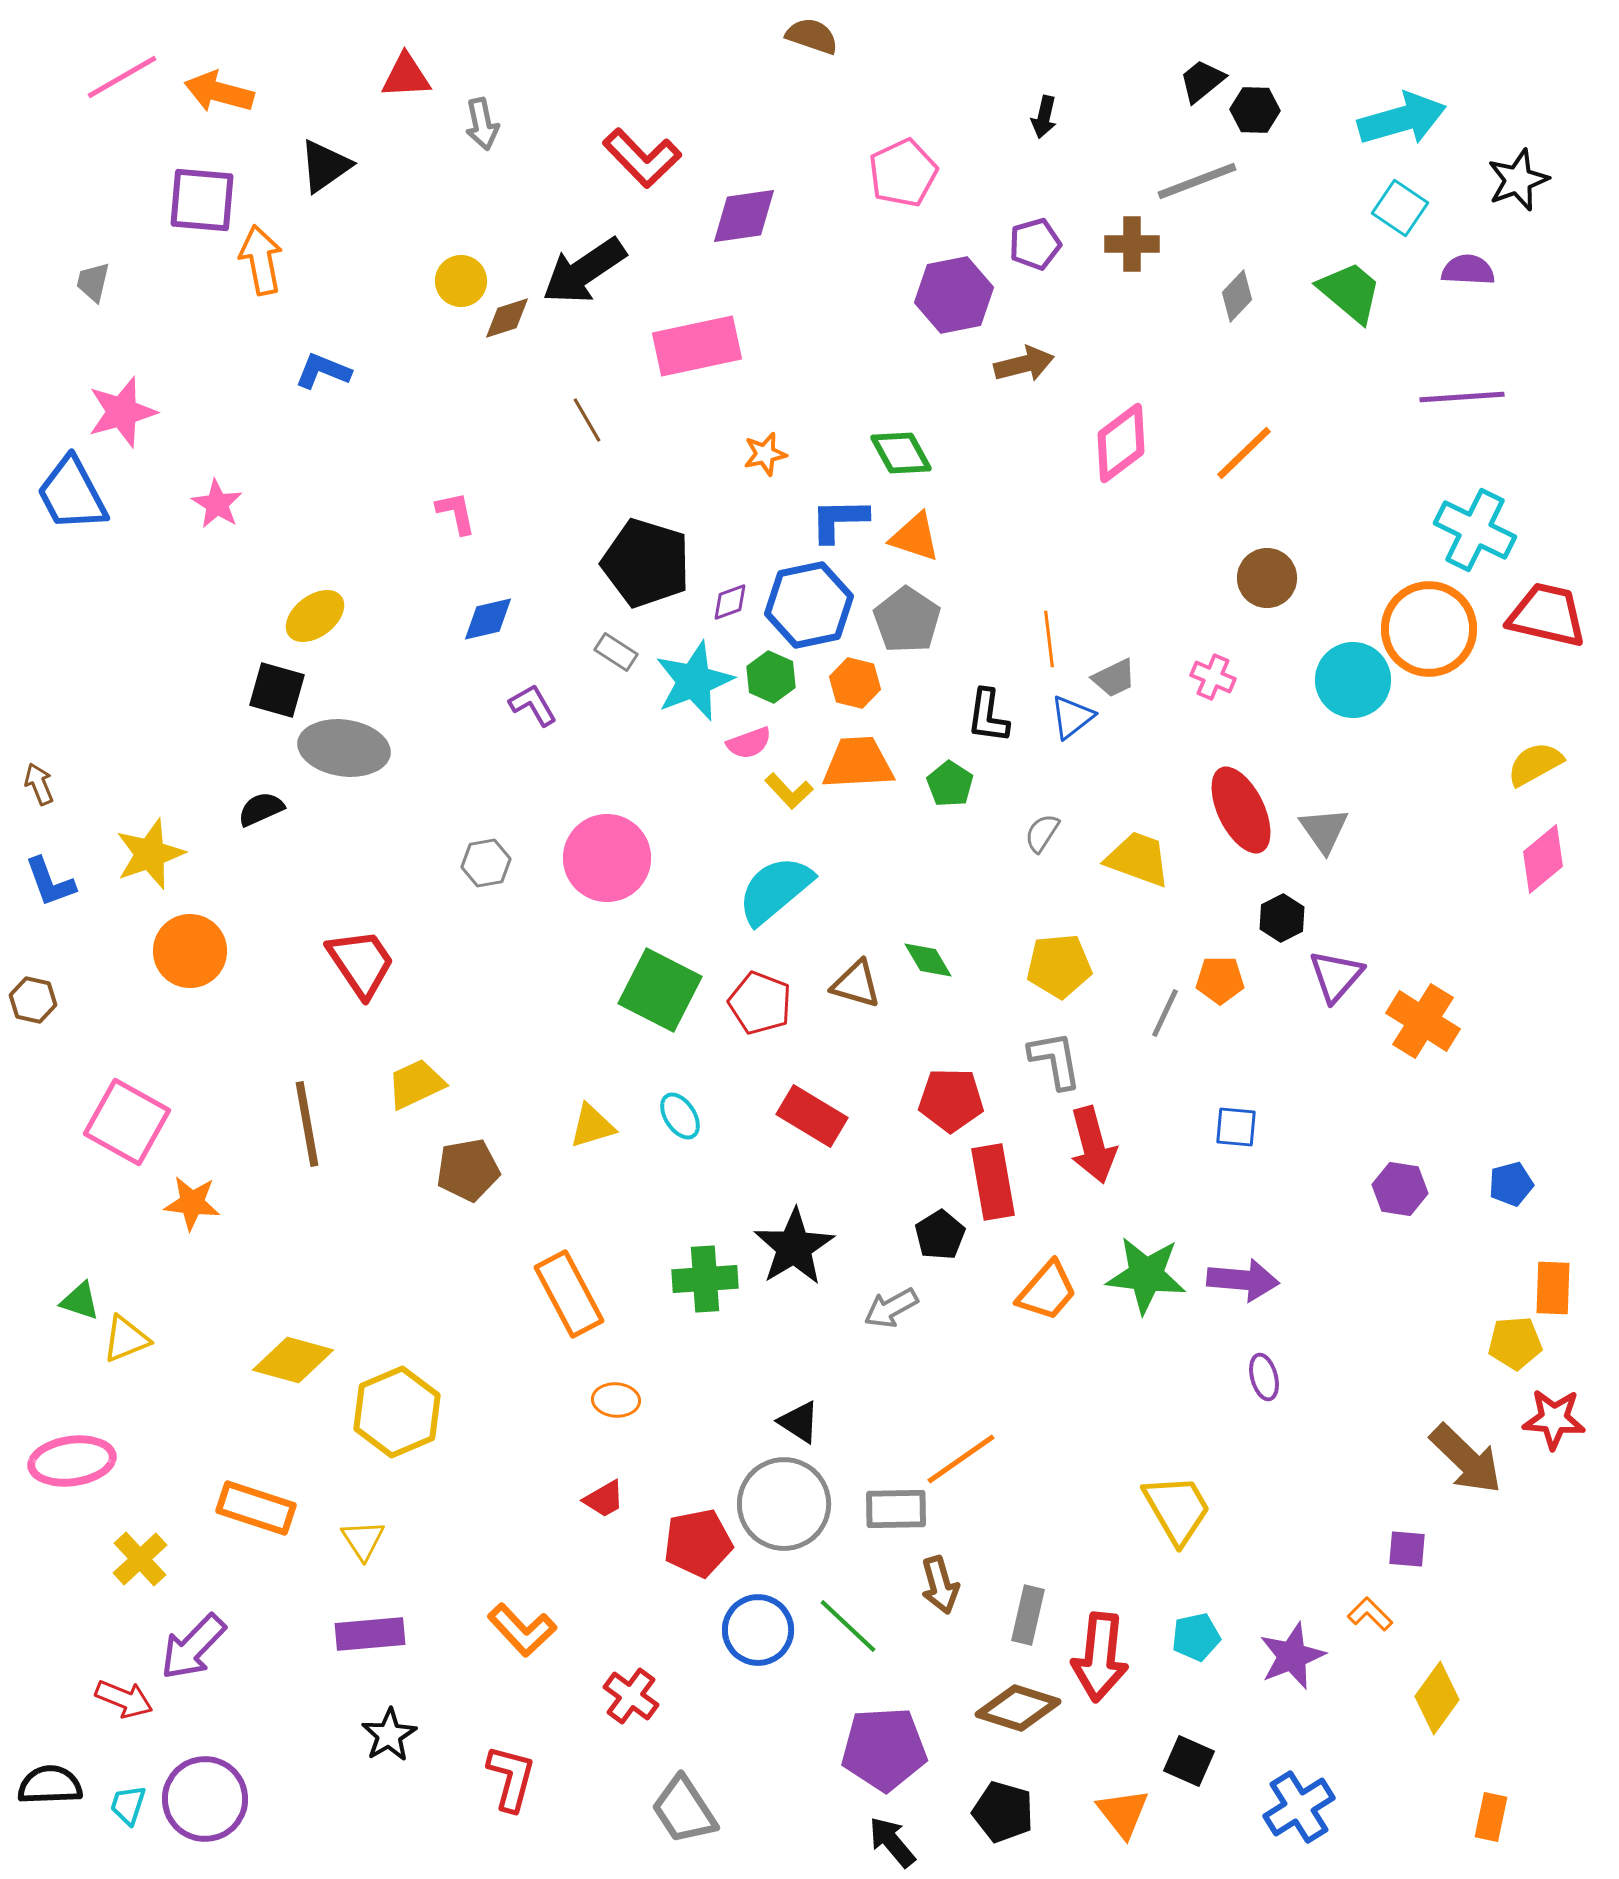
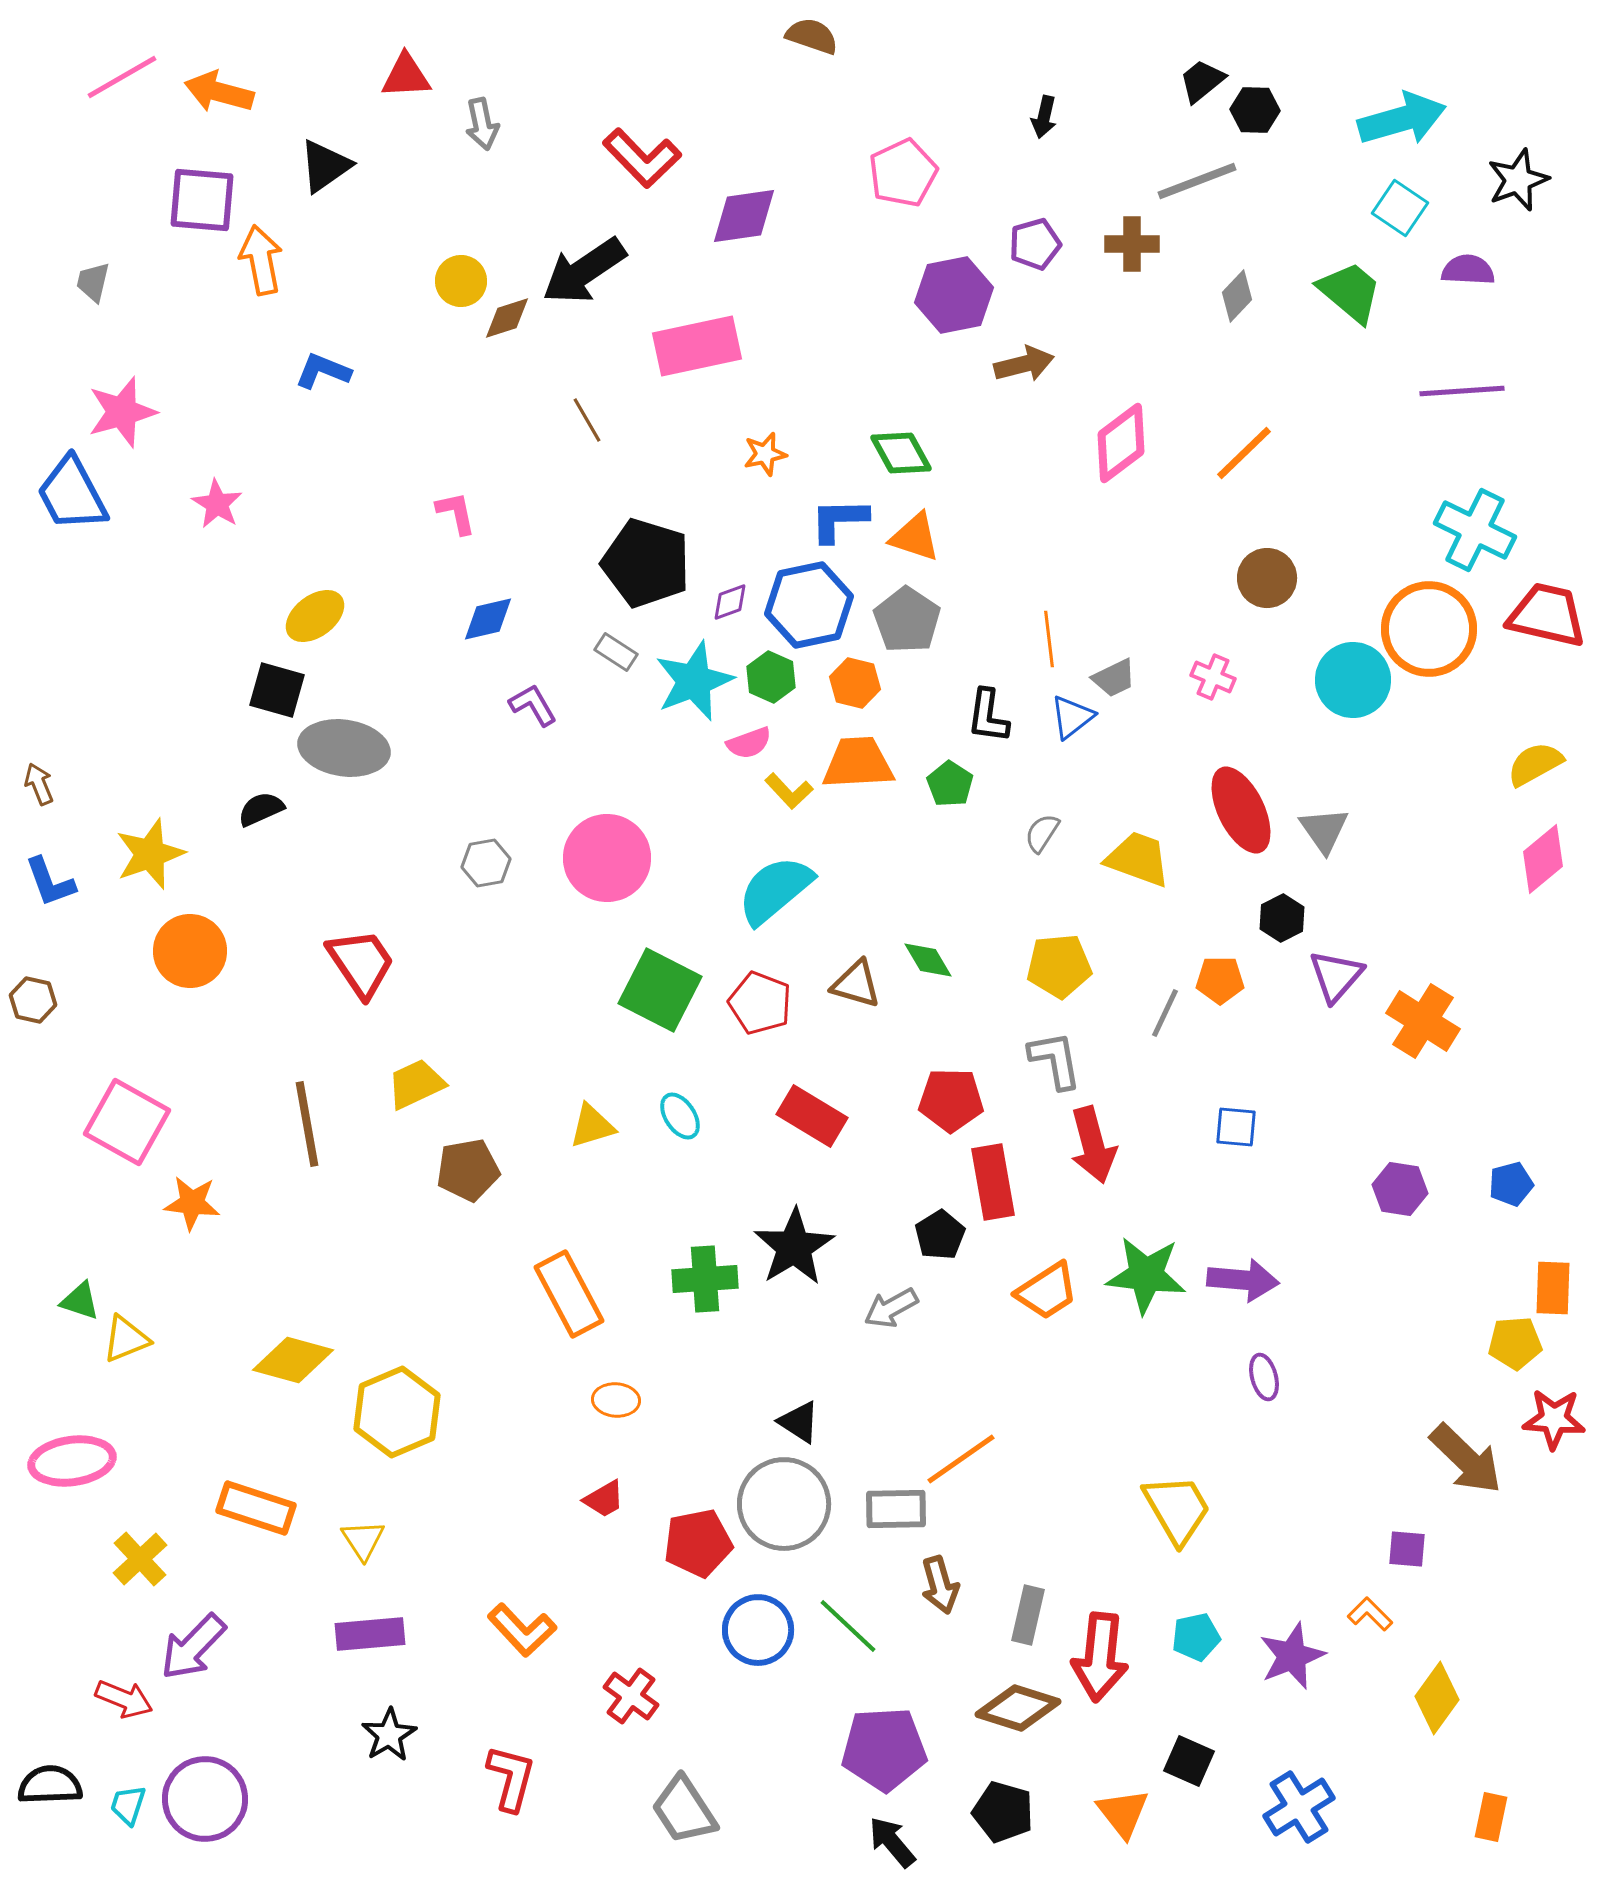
purple line at (1462, 397): moved 6 px up
orange trapezoid at (1047, 1291): rotated 16 degrees clockwise
